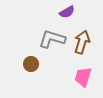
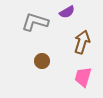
gray L-shape: moved 17 px left, 17 px up
brown circle: moved 11 px right, 3 px up
